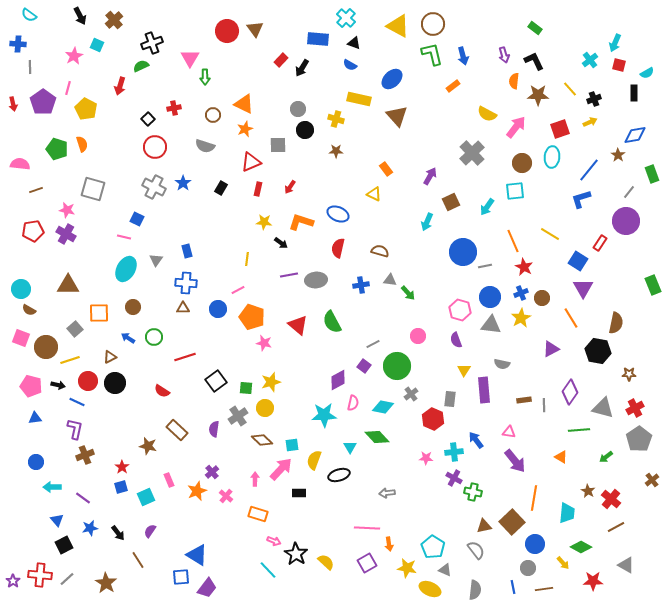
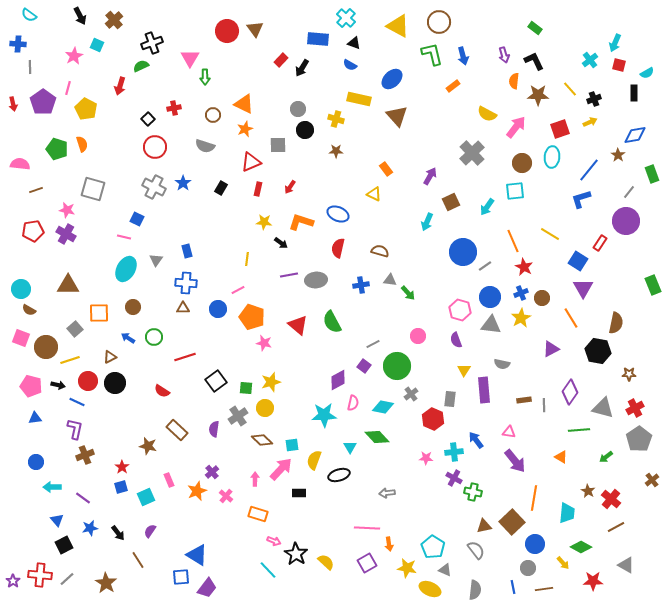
brown circle at (433, 24): moved 6 px right, 2 px up
gray line at (485, 266): rotated 24 degrees counterclockwise
